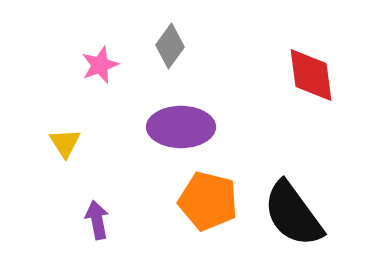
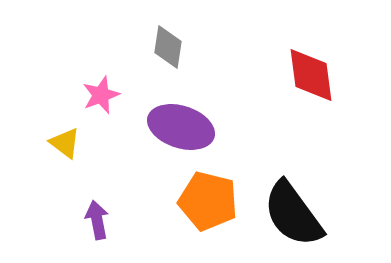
gray diamond: moved 2 px left, 1 px down; rotated 27 degrees counterclockwise
pink star: moved 1 px right, 30 px down
purple ellipse: rotated 18 degrees clockwise
yellow triangle: rotated 20 degrees counterclockwise
